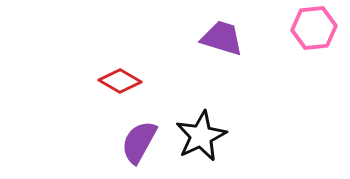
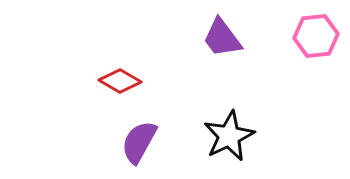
pink hexagon: moved 2 px right, 8 px down
purple trapezoid: rotated 144 degrees counterclockwise
black star: moved 28 px right
